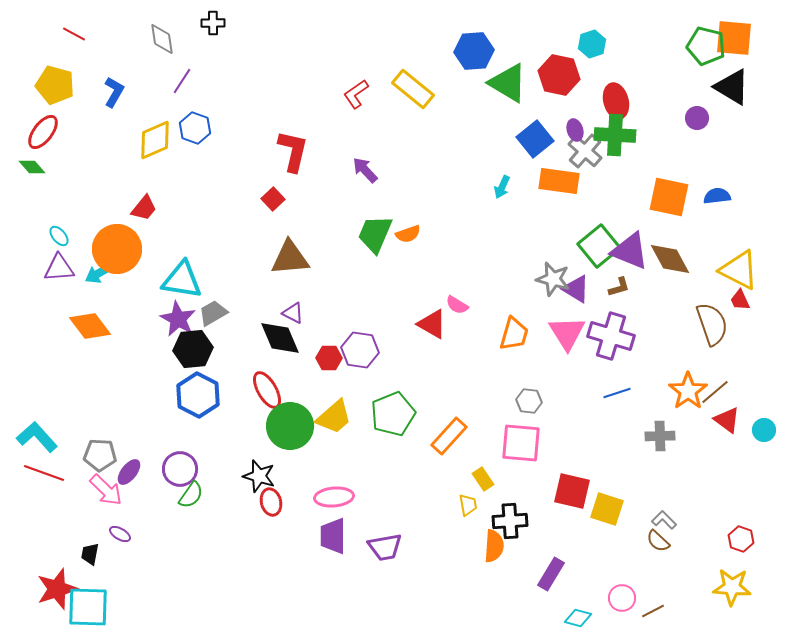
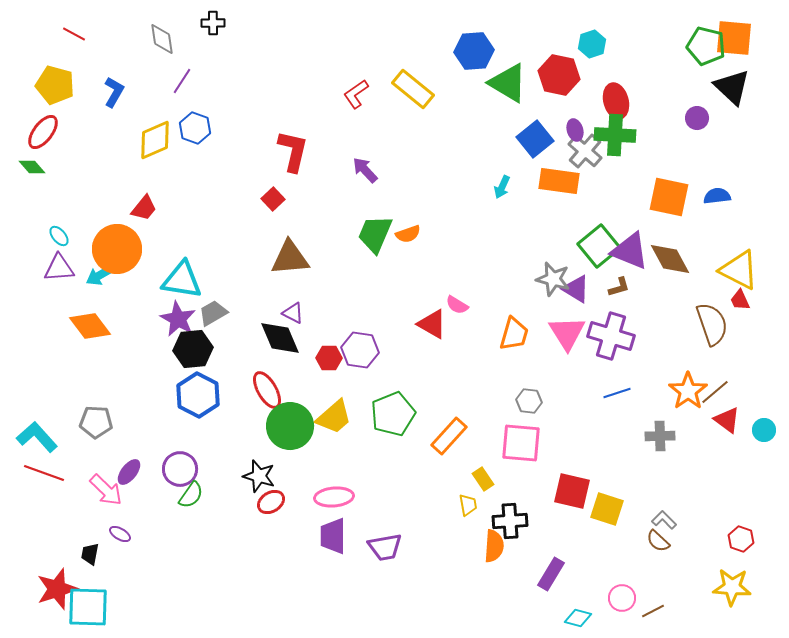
black triangle at (732, 87): rotated 12 degrees clockwise
cyan arrow at (99, 273): moved 1 px right, 2 px down
gray pentagon at (100, 455): moved 4 px left, 33 px up
red ellipse at (271, 502): rotated 72 degrees clockwise
